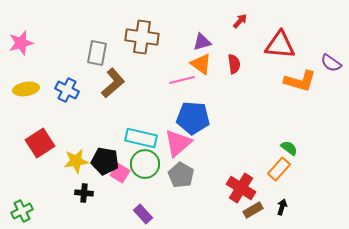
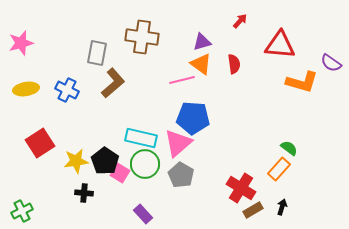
orange L-shape: moved 2 px right, 1 px down
black pentagon: rotated 24 degrees clockwise
